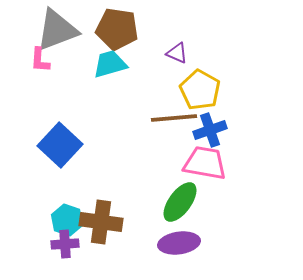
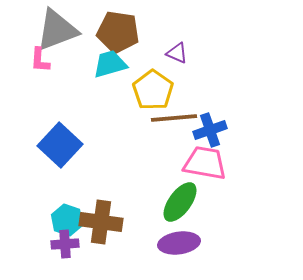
brown pentagon: moved 1 px right, 3 px down
yellow pentagon: moved 47 px left; rotated 6 degrees clockwise
